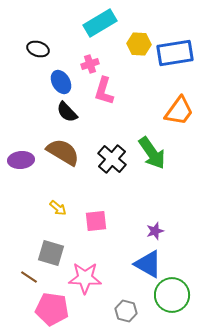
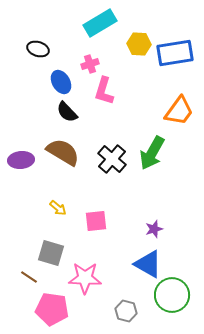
green arrow: rotated 64 degrees clockwise
purple star: moved 1 px left, 2 px up
